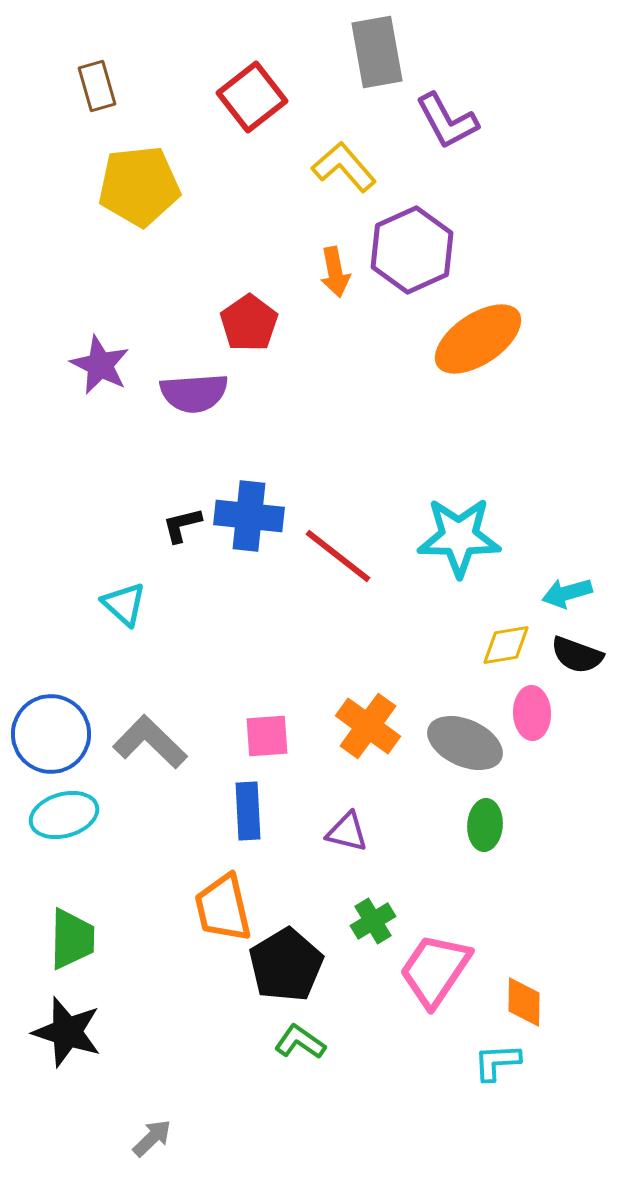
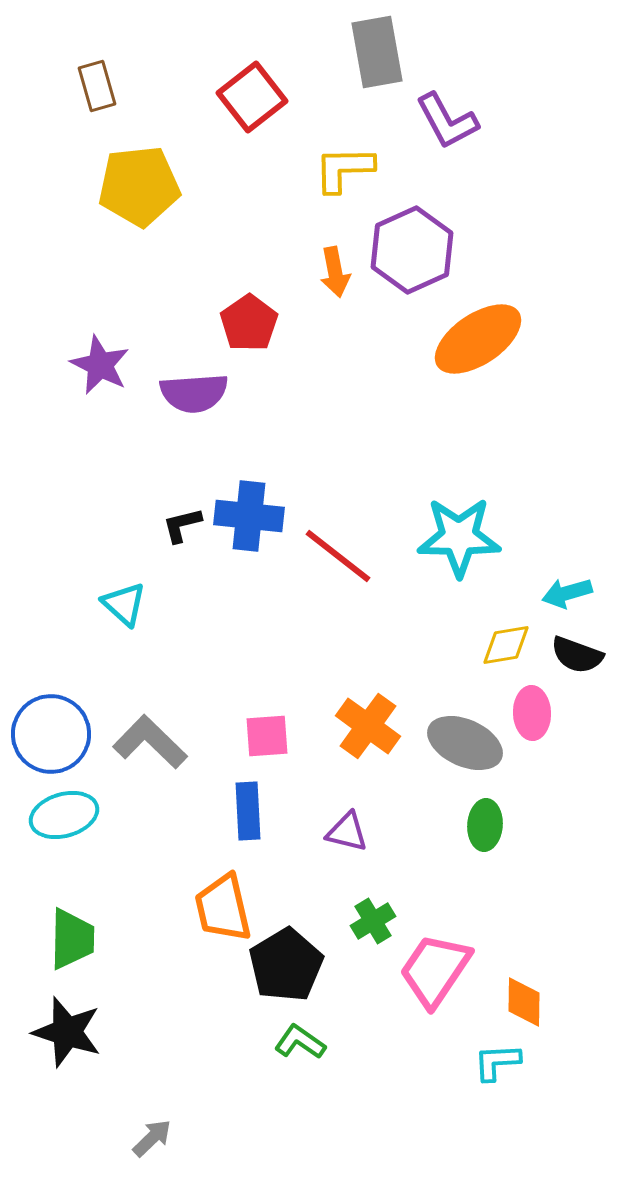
yellow L-shape: moved 2 px down; rotated 50 degrees counterclockwise
